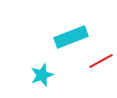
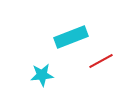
cyan star: rotated 15 degrees clockwise
